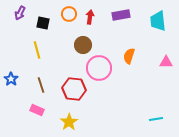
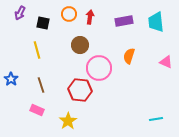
purple rectangle: moved 3 px right, 6 px down
cyan trapezoid: moved 2 px left, 1 px down
brown circle: moved 3 px left
pink triangle: rotated 24 degrees clockwise
red hexagon: moved 6 px right, 1 px down
yellow star: moved 1 px left, 1 px up
